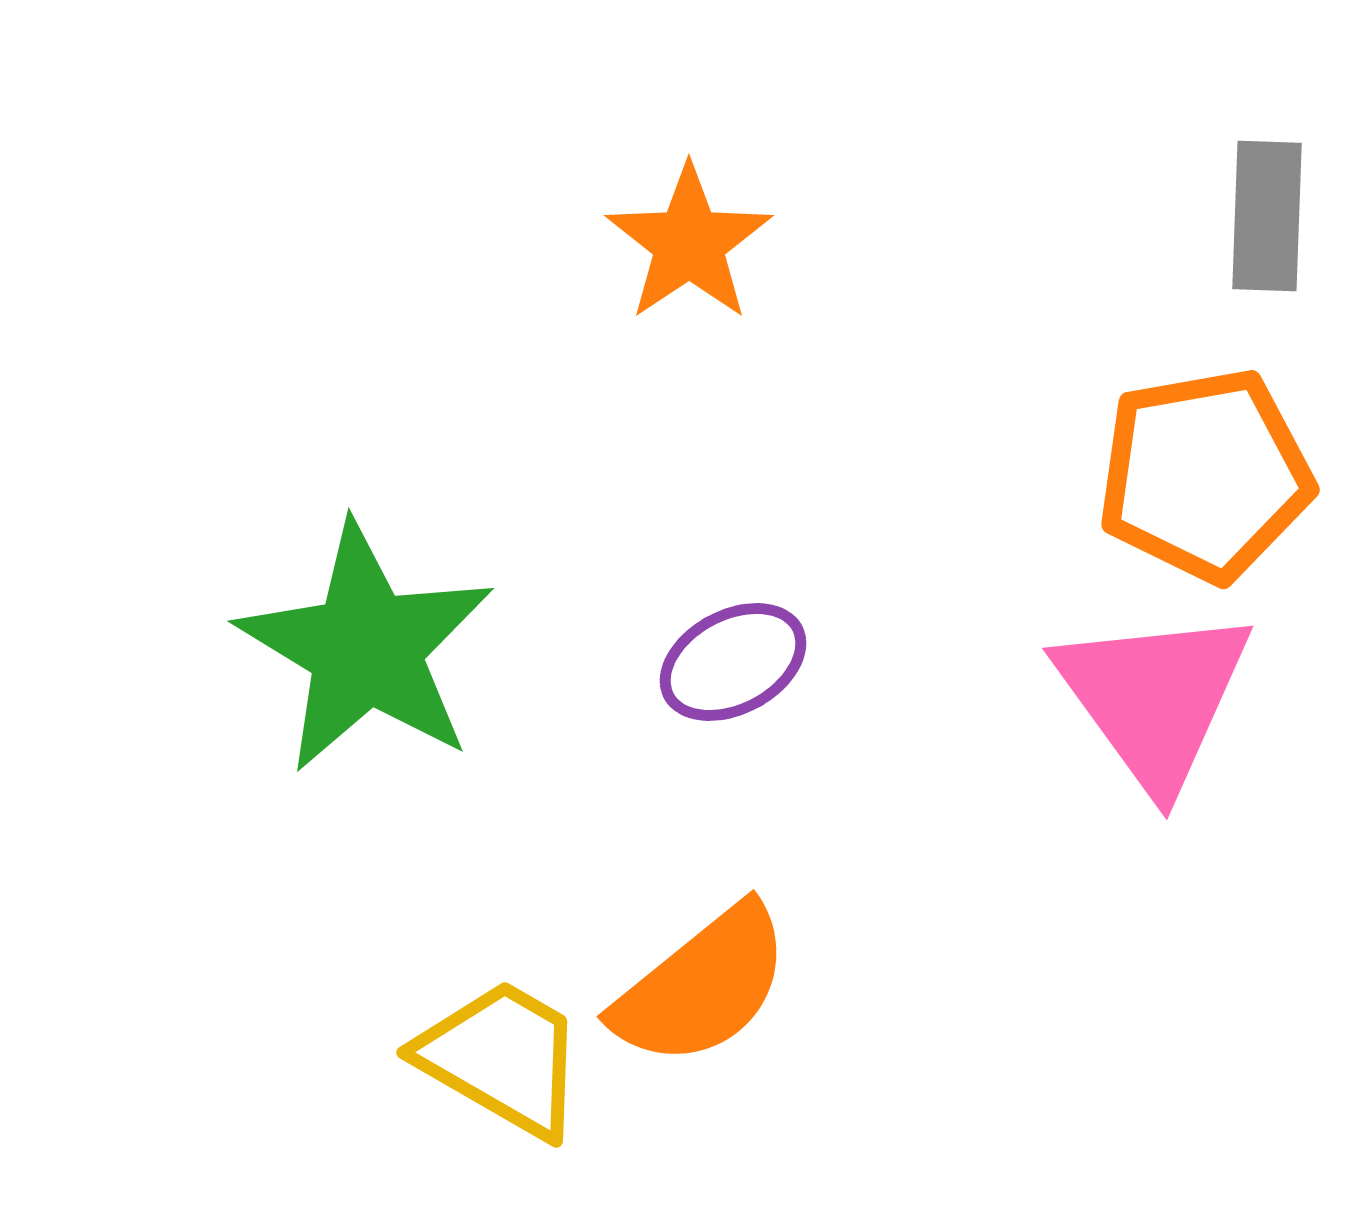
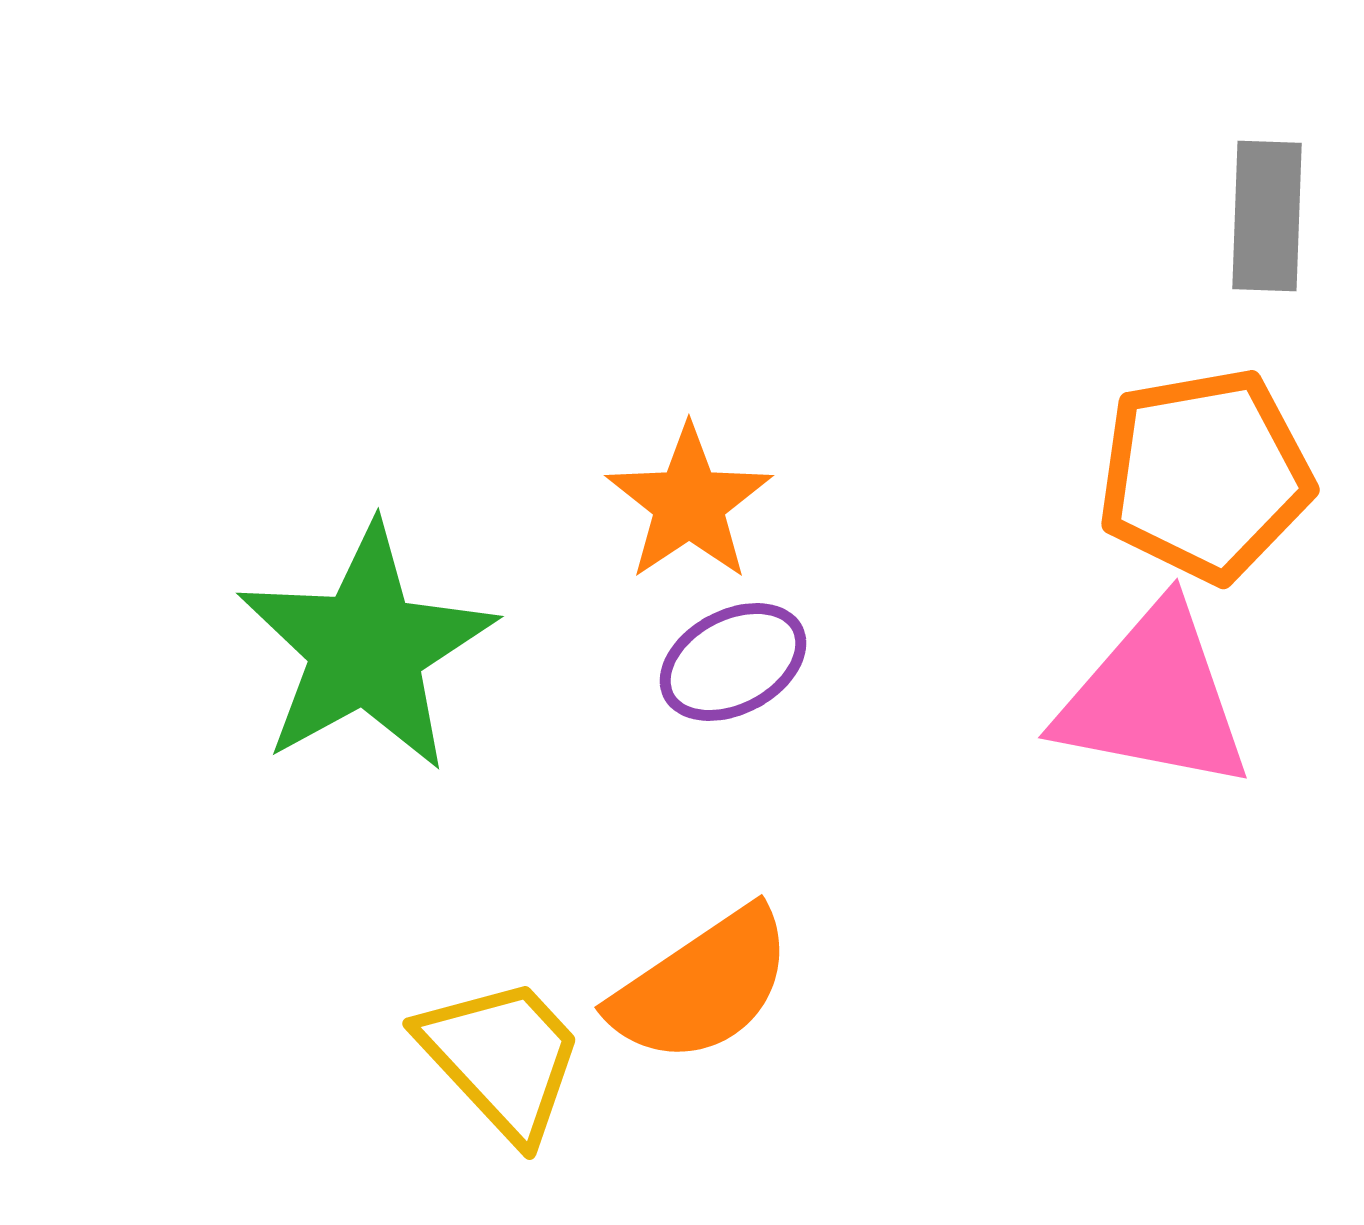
orange star: moved 260 px down
green star: rotated 12 degrees clockwise
pink triangle: rotated 43 degrees counterclockwise
orange semicircle: rotated 5 degrees clockwise
yellow trapezoid: rotated 17 degrees clockwise
